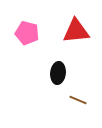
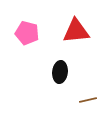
black ellipse: moved 2 px right, 1 px up
brown line: moved 10 px right; rotated 36 degrees counterclockwise
